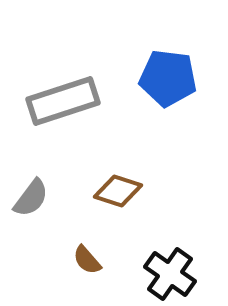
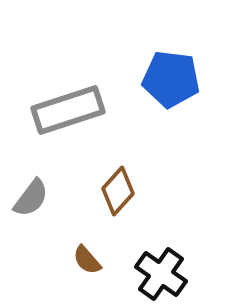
blue pentagon: moved 3 px right, 1 px down
gray rectangle: moved 5 px right, 9 px down
brown diamond: rotated 66 degrees counterclockwise
black cross: moved 9 px left
